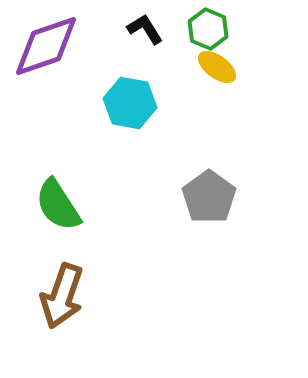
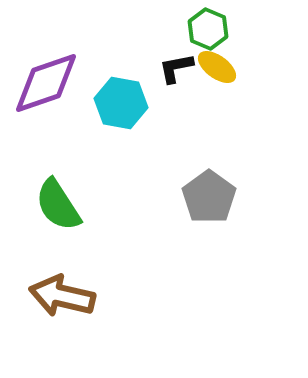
black L-shape: moved 31 px right, 39 px down; rotated 69 degrees counterclockwise
purple diamond: moved 37 px down
cyan hexagon: moved 9 px left
brown arrow: rotated 84 degrees clockwise
